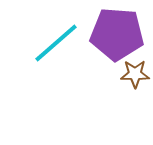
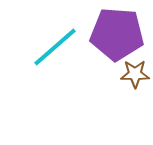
cyan line: moved 1 px left, 4 px down
